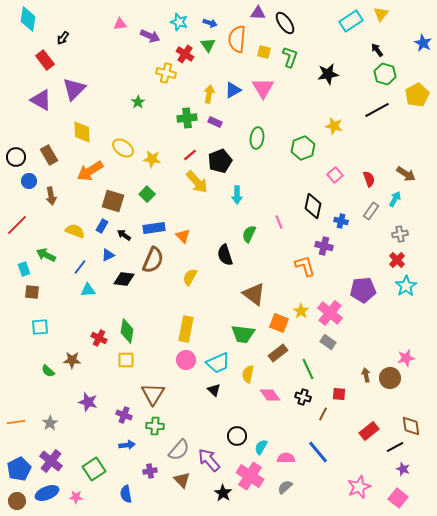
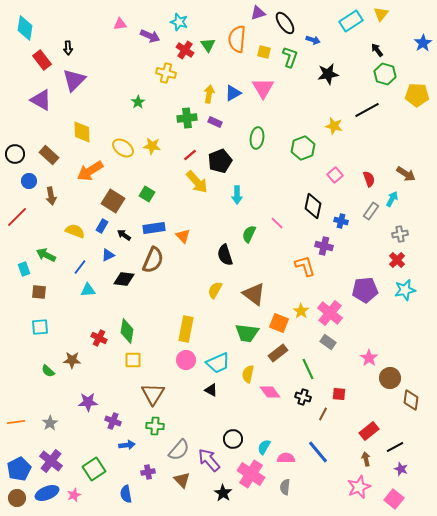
purple triangle at (258, 13): rotated 21 degrees counterclockwise
cyan diamond at (28, 19): moved 3 px left, 9 px down
blue arrow at (210, 23): moved 103 px right, 17 px down
black arrow at (63, 38): moved 5 px right, 10 px down; rotated 40 degrees counterclockwise
blue star at (423, 43): rotated 12 degrees clockwise
red cross at (185, 54): moved 4 px up
red rectangle at (45, 60): moved 3 px left
purple triangle at (74, 89): moved 9 px up
blue triangle at (233, 90): moved 3 px down
yellow pentagon at (417, 95): rotated 30 degrees clockwise
black line at (377, 110): moved 10 px left
brown rectangle at (49, 155): rotated 18 degrees counterclockwise
black circle at (16, 157): moved 1 px left, 3 px up
yellow star at (152, 159): moved 13 px up
green square at (147, 194): rotated 14 degrees counterclockwise
cyan arrow at (395, 199): moved 3 px left
brown square at (113, 201): rotated 15 degrees clockwise
pink line at (279, 222): moved 2 px left, 1 px down; rotated 24 degrees counterclockwise
red line at (17, 225): moved 8 px up
yellow semicircle at (190, 277): moved 25 px right, 13 px down
cyan star at (406, 286): moved 1 px left, 4 px down; rotated 20 degrees clockwise
purple pentagon at (363, 290): moved 2 px right
brown square at (32, 292): moved 7 px right
green trapezoid at (243, 334): moved 4 px right, 1 px up
pink star at (406, 358): moved 37 px left; rotated 24 degrees counterclockwise
yellow square at (126, 360): moved 7 px right
brown arrow at (366, 375): moved 84 px down
black triangle at (214, 390): moved 3 px left; rotated 16 degrees counterclockwise
pink diamond at (270, 395): moved 3 px up
purple star at (88, 402): rotated 18 degrees counterclockwise
purple cross at (124, 415): moved 11 px left, 6 px down
brown diamond at (411, 426): moved 26 px up; rotated 15 degrees clockwise
black circle at (237, 436): moved 4 px left, 3 px down
cyan semicircle at (261, 447): moved 3 px right
purple star at (403, 469): moved 2 px left
purple cross at (150, 471): moved 2 px left, 1 px down
pink cross at (250, 476): moved 1 px right, 2 px up
gray semicircle at (285, 487): rotated 42 degrees counterclockwise
pink star at (76, 497): moved 2 px left, 2 px up; rotated 24 degrees counterclockwise
pink square at (398, 498): moved 4 px left, 1 px down
brown circle at (17, 501): moved 3 px up
